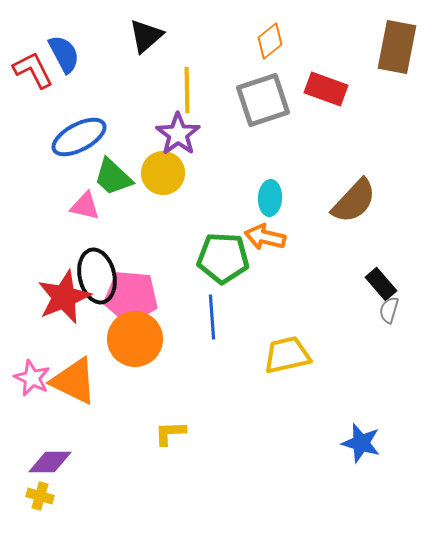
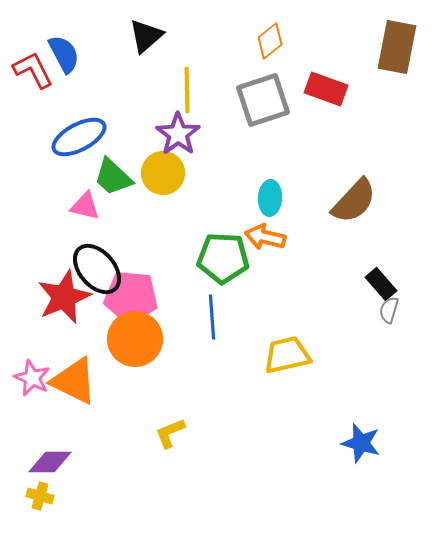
black ellipse: moved 7 px up; rotated 28 degrees counterclockwise
yellow L-shape: rotated 20 degrees counterclockwise
